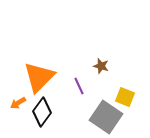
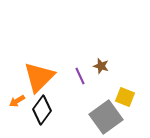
purple line: moved 1 px right, 10 px up
orange arrow: moved 1 px left, 2 px up
black diamond: moved 2 px up
gray square: rotated 20 degrees clockwise
